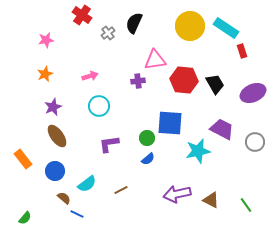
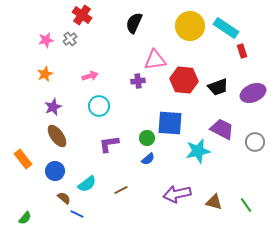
gray cross: moved 38 px left, 6 px down
black trapezoid: moved 3 px right, 3 px down; rotated 100 degrees clockwise
brown triangle: moved 3 px right, 2 px down; rotated 12 degrees counterclockwise
